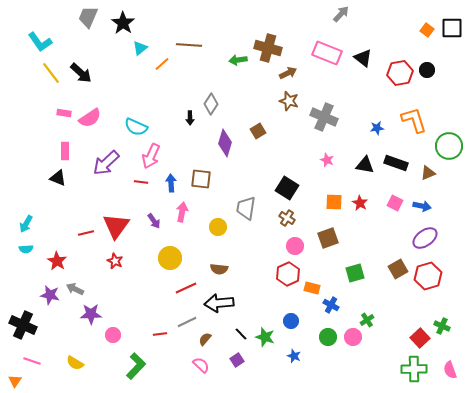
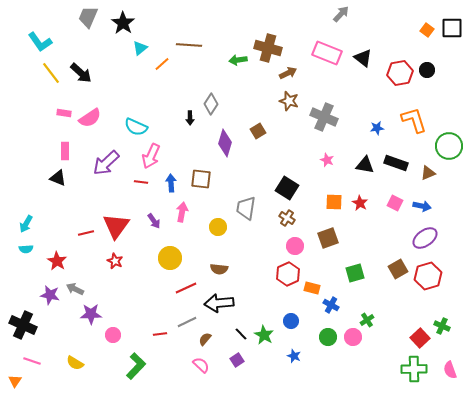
green star at (265, 337): moved 1 px left, 2 px up; rotated 12 degrees clockwise
